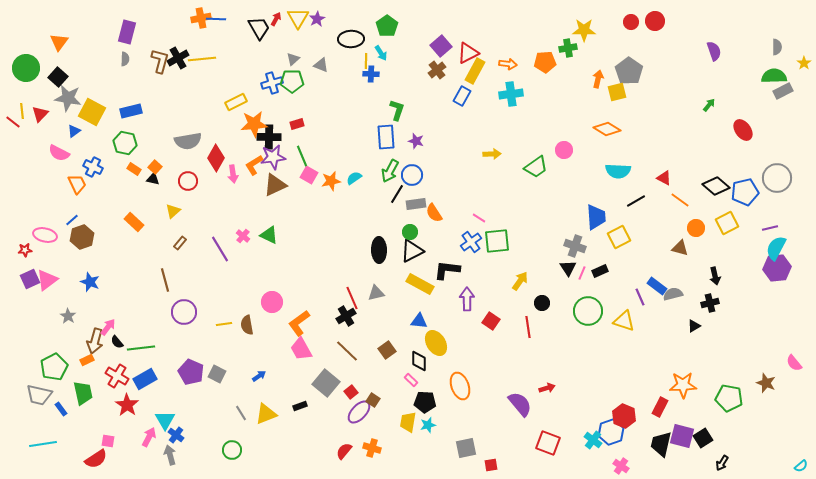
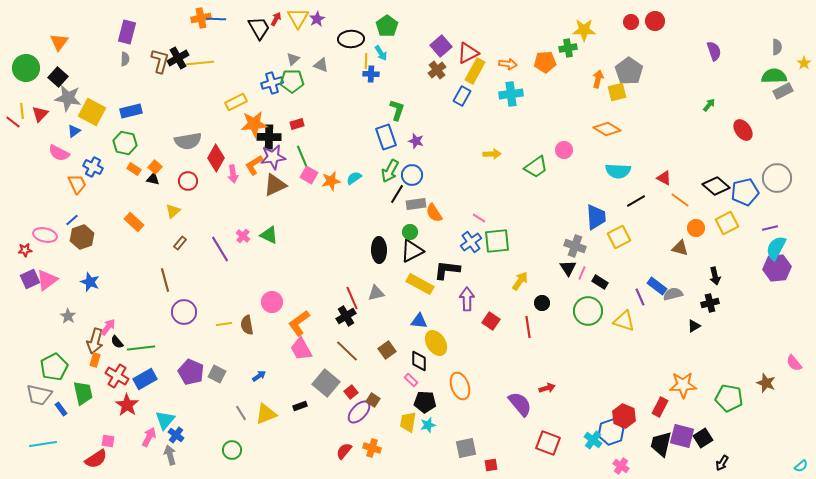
yellow line at (202, 59): moved 2 px left, 4 px down
blue rectangle at (386, 137): rotated 15 degrees counterclockwise
black rectangle at (600, 271): moved 11 px down; rotated 56 degrees clockwise
orange rectangle at (87, 360): moved 8 px right; rotated 48 degrees counterclockwise
cyan triangle at (165, 420): rotated 10 degrees clockwise
